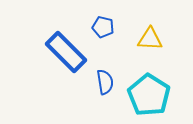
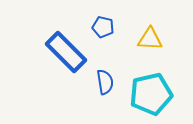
cyan pentagon: moved 2 px right, 1 px up; rotated 27 degrees clockwise
